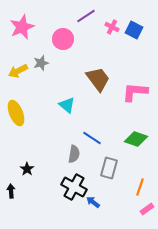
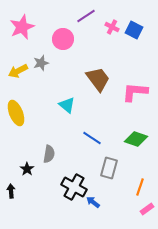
gray semicircle: moved 25 px left
